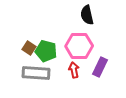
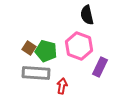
pink hexagon: rotated 20 degrees clockwise
red arrow: moved 12 px left, 16 px down; rotated 21 degrees clockwise
